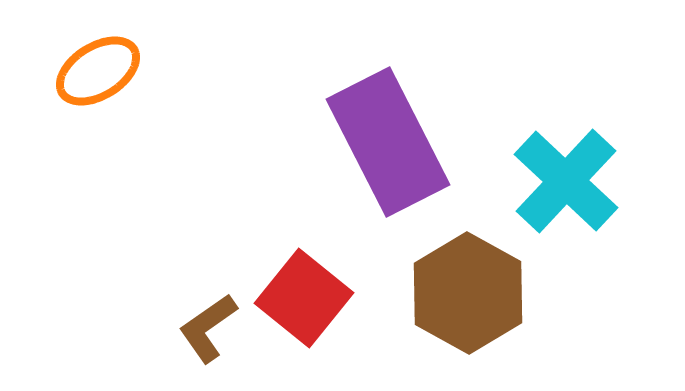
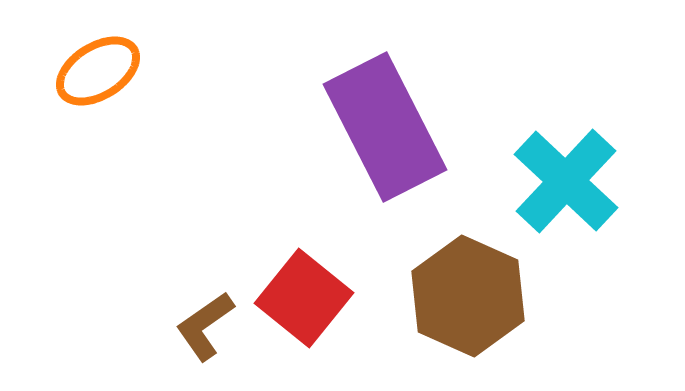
purple rectangle: moved 3 px left, 15 px up
brown hexagon: moved 3 px down; rotated 5 degrees counterclockwise
brown L-shape: moved 3 px left, 2 px up
